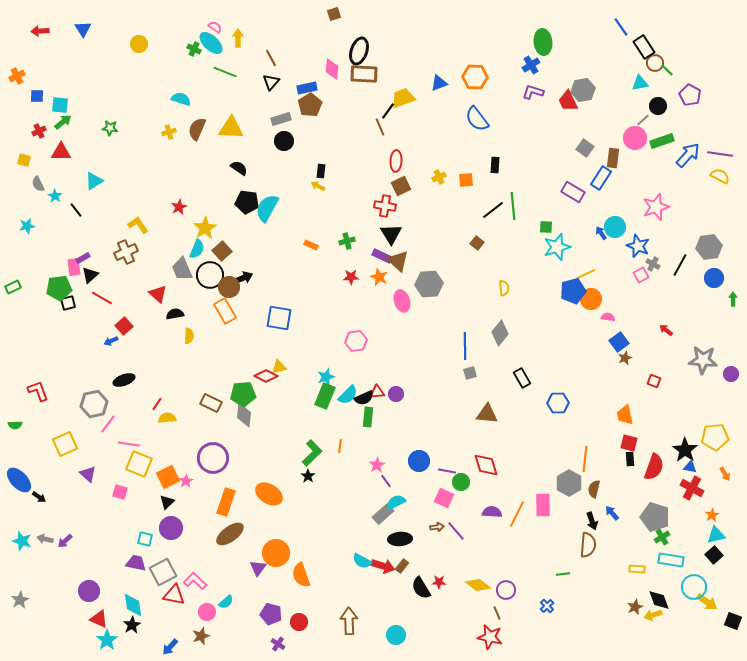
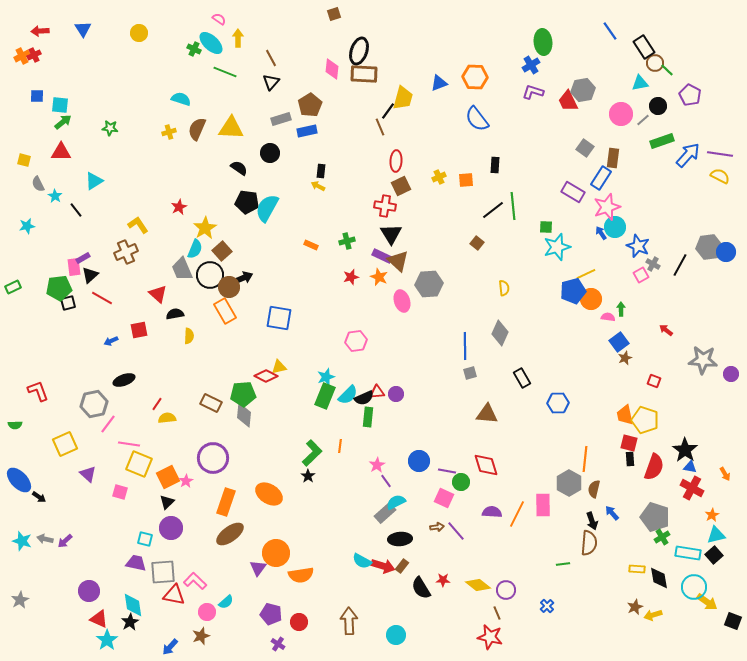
pink semicircle at (215, 27): moved 4 px right, 8 px up
blue line at (621, 27): moved 11 px left, 4 px down
yellow circle at (139, 44): moved 11 px up
orange cross at (17, 76): moved 5 px right, 20 px up
blue rectangle at (307, 88): moved 43 px down
yellow trapezoid at (403, 98): rotated 125 degrees clockwise
red cross at (39, 131): moved 5 px left, 76 px up
pink circle at (635, 138): moved 14 px left, 24 px up
black circle at (284, 141): moved 14 px left, 12 px down
pink star at (656, 207): moved 49 px left
cyan semicircle at (197, 249): moved 2 px left
red star at (351, 277): rotated 14 degrees counterclockwise
blue circle at (714, 278): moved 12 px right, 26 px up
green arrow at (733, 299): moved 112 px left, 10 px down
red square at (124, 326): moved 15 px right, 4 px down; rotated 30 degrees clockwise
gray diamond at (500, 333): rotated 15 degrees counterclockwise
yellow pentagon at (715, 437): moved 70 px left, 17 px up; rotated 24 degrees clockwise
gray rectangle at (383, 514): moved 2 px right, 1 px up
brown semicircle at (588, 545): moved 1 px right, 2 px up
cyan rectangle at (671, 560): moved 17 px right, 7 px up
gray square at (163, 572): rotated 24 degrees clockwise
green line at (563, 574): moved 10 px up
orange semicircle at (301, 575): rotated 80 degrees counterclockwise
red star at (439, 582): moved 4 px right, 2 px up
black diamond at (659, 600): moved 22 px up; rotated 10 degrees clockwise
black star at (132, 625): moved 2 px left, 3 px up
